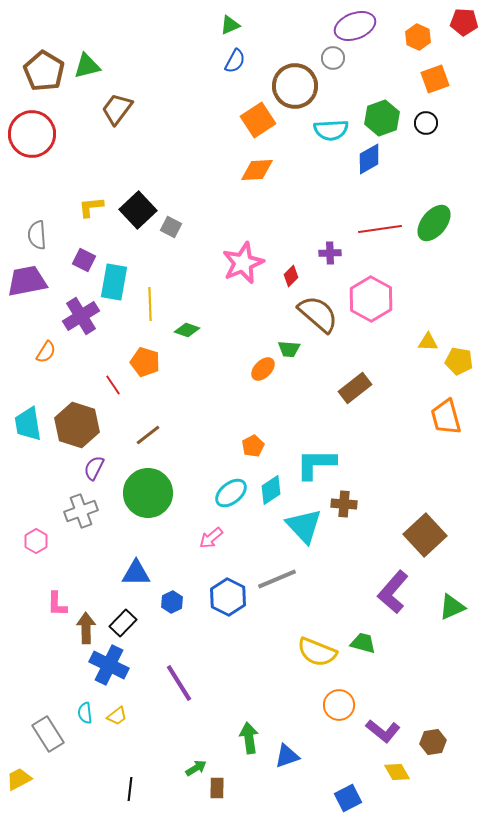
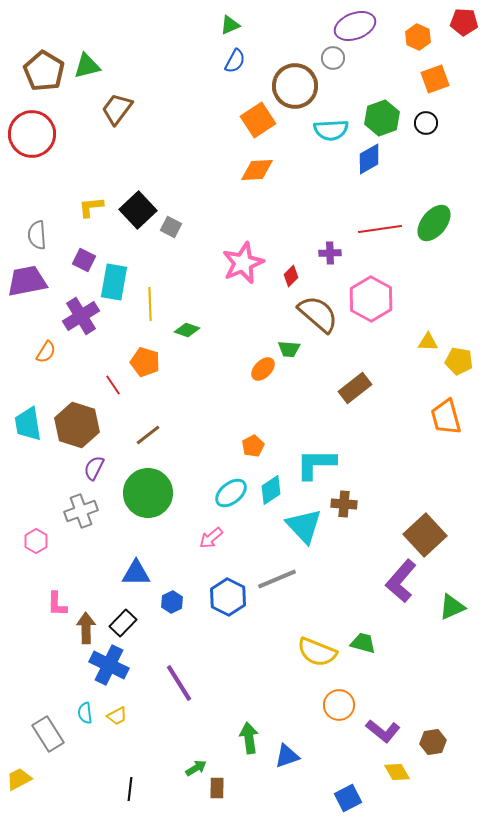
purple L-shape at (393, 592): moved 8 px right, 11 px up
yellow trapezoid at (117, 716): rotated 10 degrees clockwise
